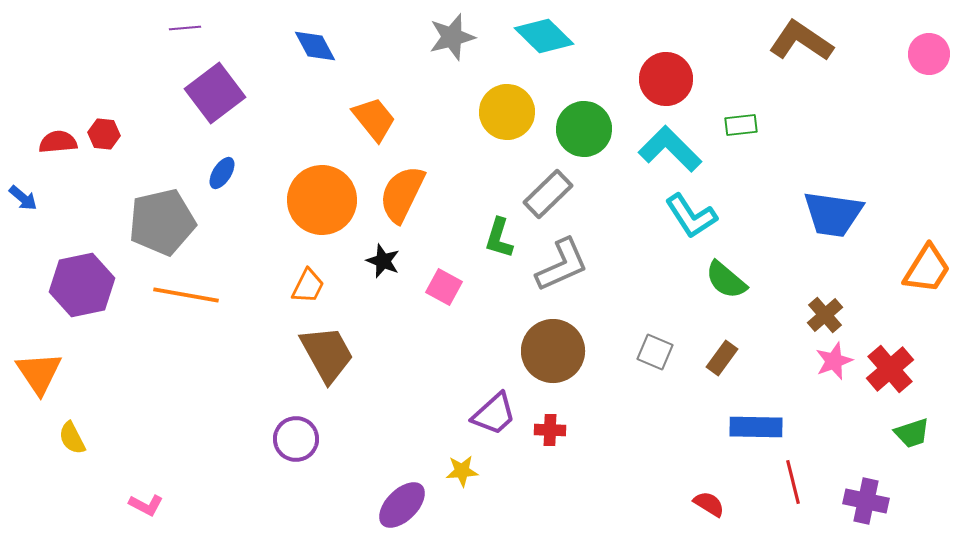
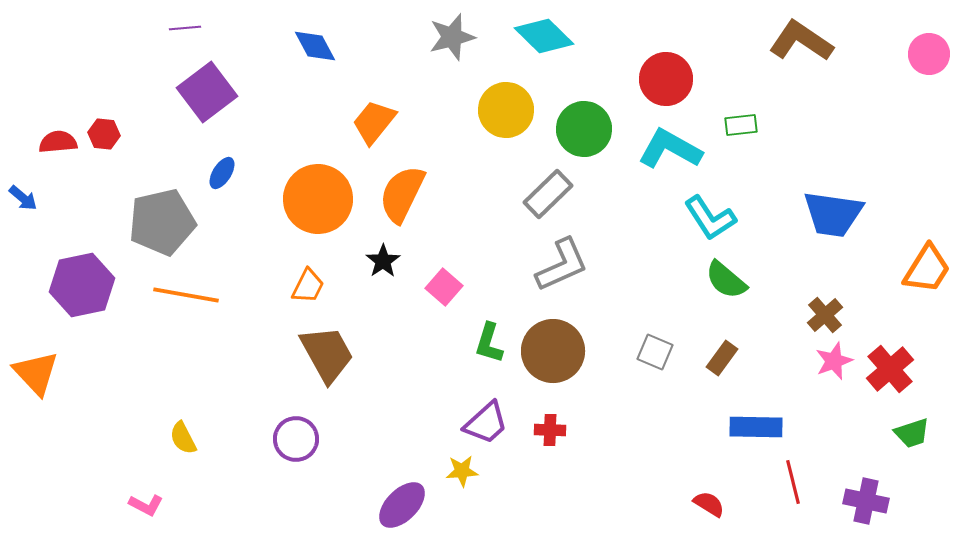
purple square at (215, 93): moved 8 px left, 1 px up
yellow circle at (507, 112): moved 1 px left, 2 px up
orange trapezoid at (374, 119): moved 3 px down; rotated 102 degrees counterclockwise
cyan L-shape at (670, 149): rotated 16 degrees counterclockwise
orange circle at (322, 200): moved 4 px left, 1 px up
cyan L-shape at (691, 216): moved 19 px right, 2 px down
green L-shape at (499, 238): moved 10 px left, 105 px down
black star at (383, 261): rotated 16 degrees clockwise
pink square at (444, 287): rotated 12 degrees clockwise
orange triangle at (39, 373): moved 3 px left; rotated 9 degrees counterclockwise
purple trapezoid at (494, 414): moved 8 px left, 9 px down
yellow semicircle at (72, 438): moved 111 px right
